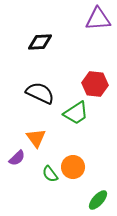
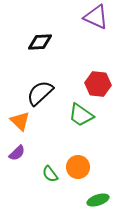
purple triangle: moved 2 px left, 2 px up; rotated 28 degrees clockwise
red hexagon: moved 3 px right
black semicircle: rotated 68 degrees counterclockwise
green trapezoid: moved 5 px right, 2 px down; rotated 68 degrees clockwise
orange triangle: moved 16 px left, 17 px up; rotated 10 degrees counterclockwise
purple semicircle: moved 5 px up
orange circle: moved 5 px right
green ellipse: rotated 30 degrees clockwise
